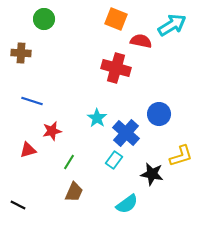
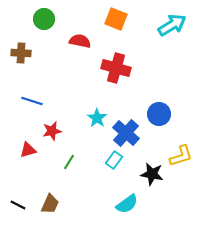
red semicircle: moved 61 px left
brown trapezoid: moved 24 px left, 12 px down
